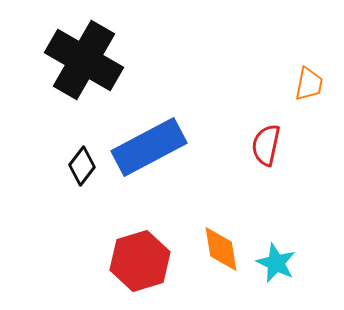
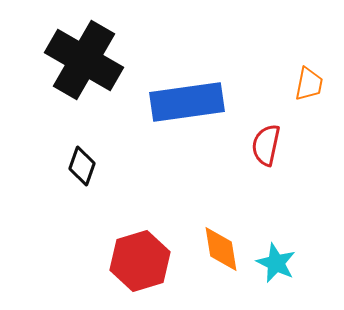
blue rectangle: moved 38 px right, 45 px up; rotated 20 degrees clockwise
black diamond: rotated 18 degrees counterclockwise
